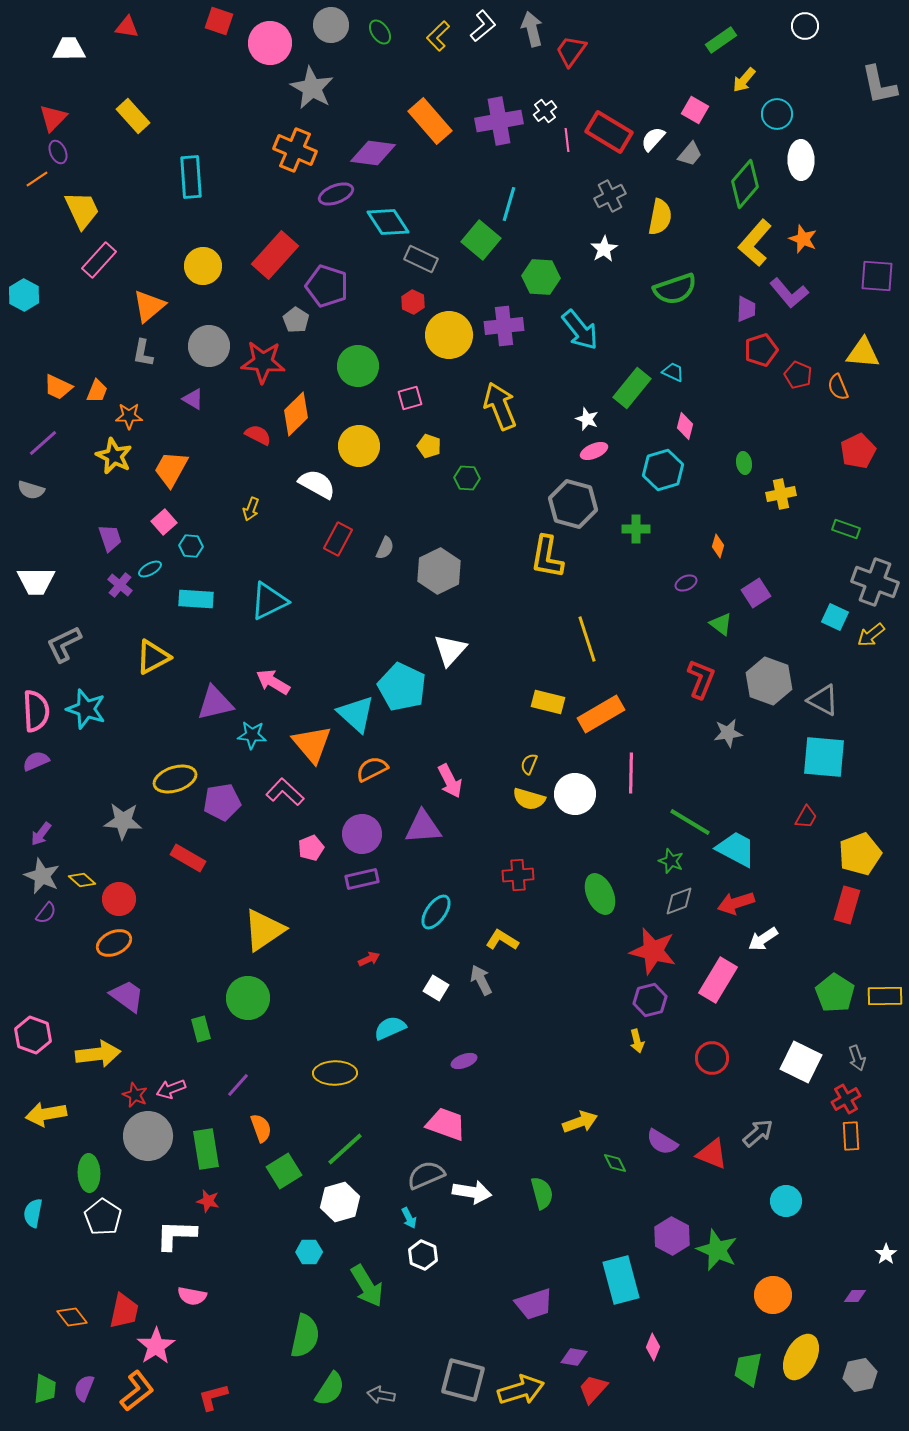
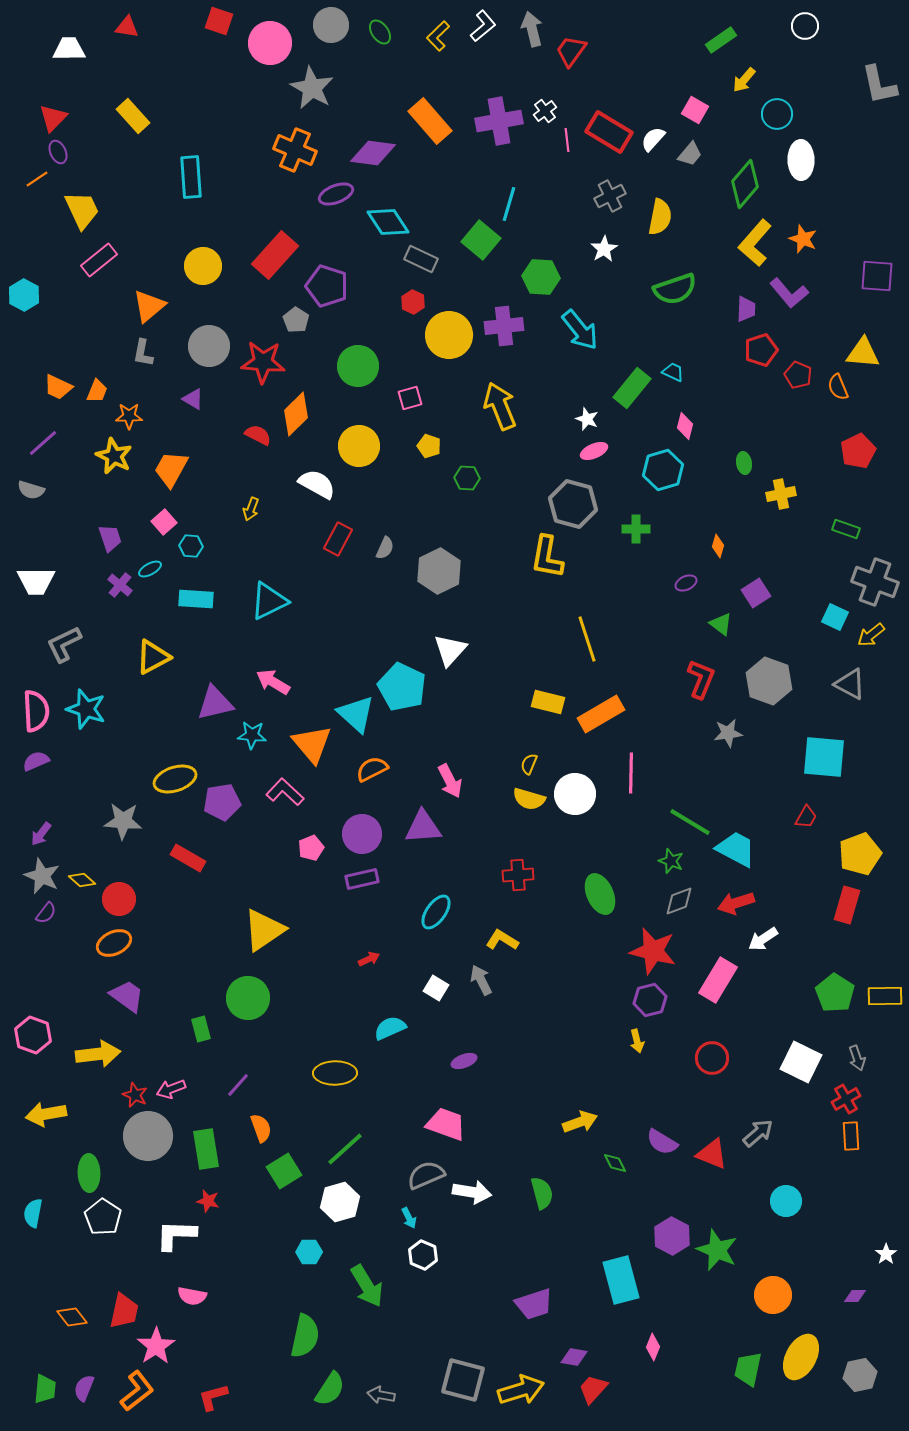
pink rectangle at (99, 260): rotated 9 degrees clockwise
gray triangle at (823, 700): moved 27 px right, 16 px up
